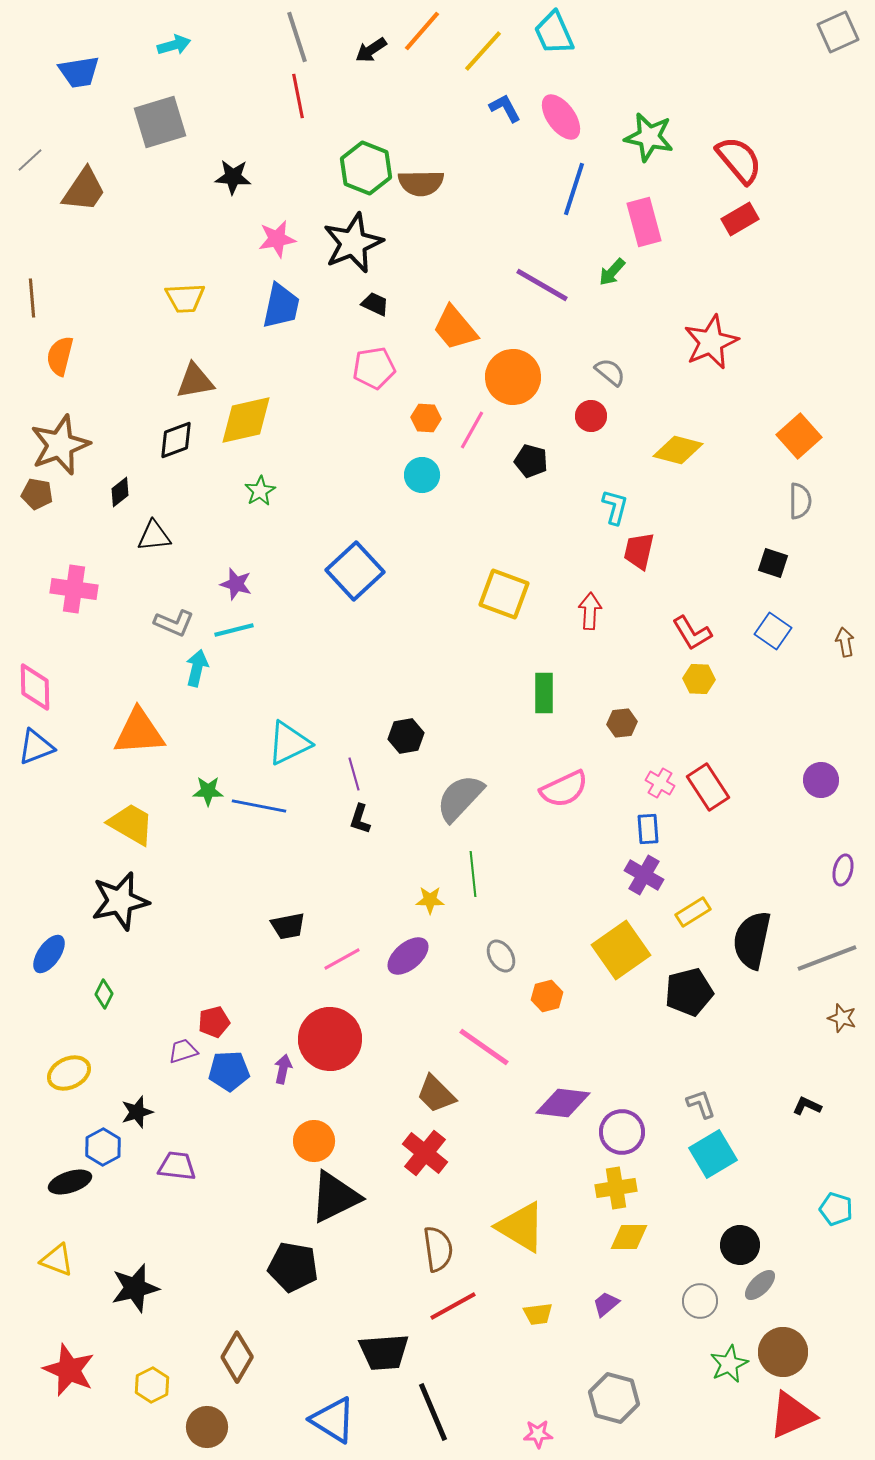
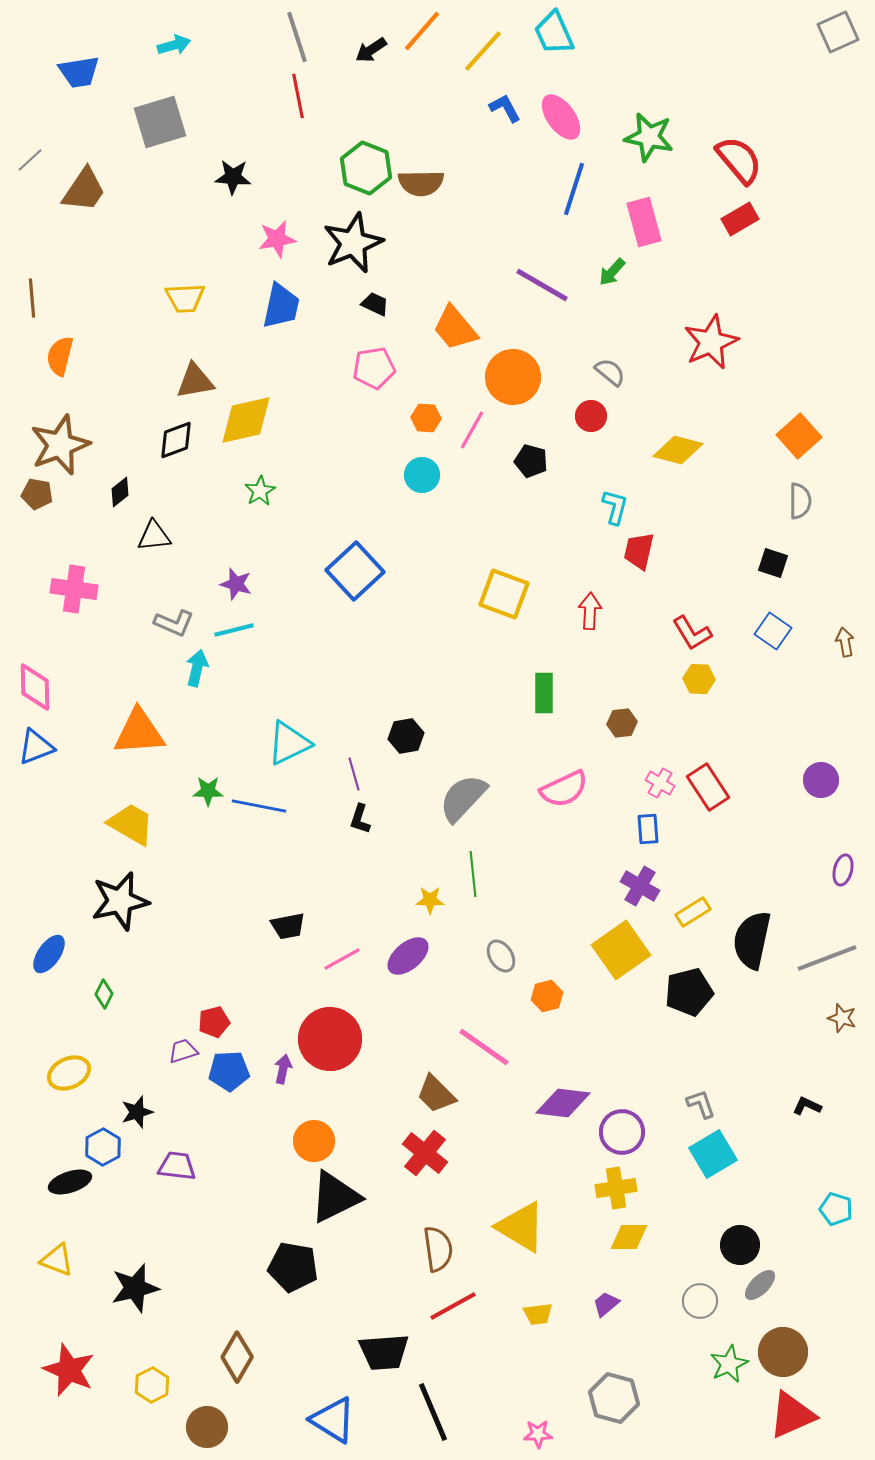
gray semicircle at (460, 798): moved 3 px right
purple cross at (644, 875): moved 4 px left, 11 px down
